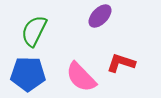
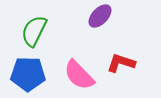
pink semicircle: moved 2 px left, 2 px up
